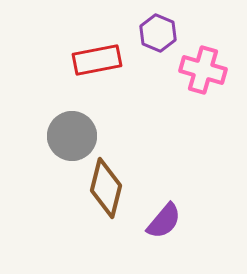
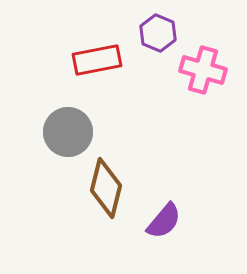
gray circle: moved 4 px left, 4 px up
